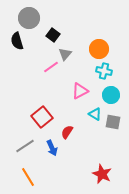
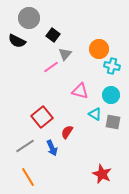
black semicircle: rotated 48 degrees counterclockwise
cyan cross: moved 8 px right, 5 px up
pink triangle: rotated 42 degrees clockwise
